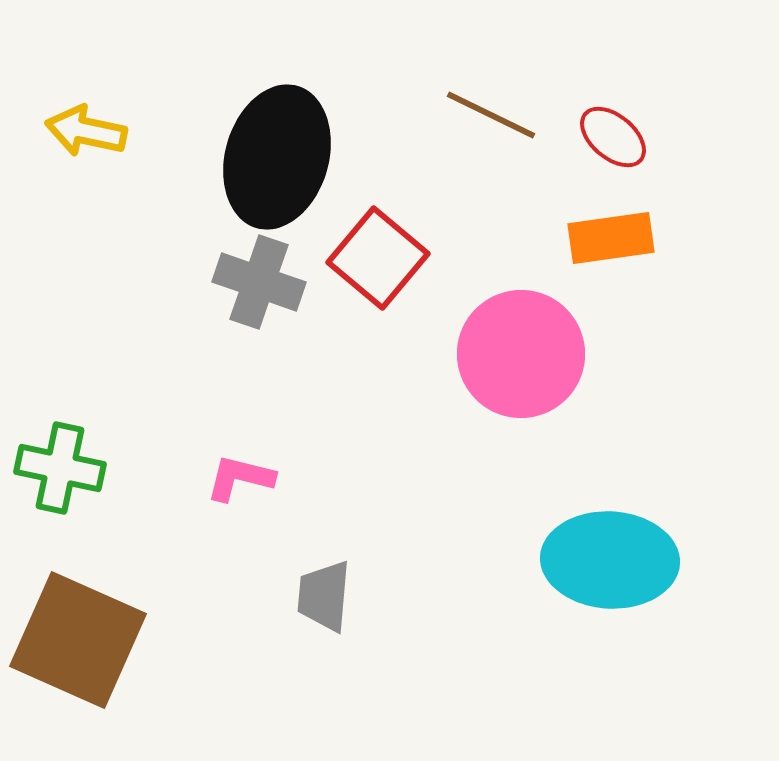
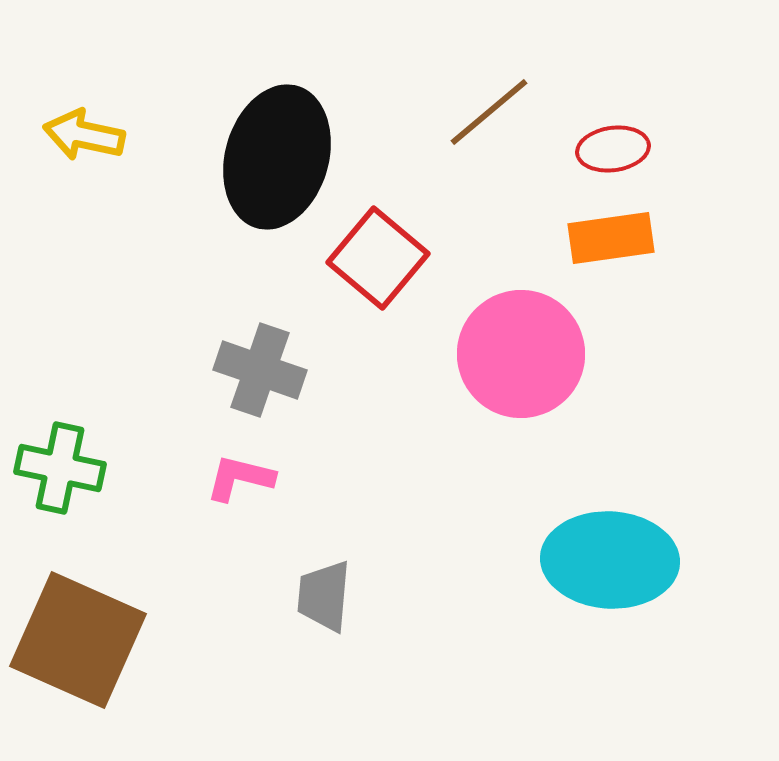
brown line: moved 2 px left, 3 px up; rotated 66 degrees counterclockwise
yellow arrow: moved 2 px left, 4 px down
red ellipse: moved 12 px down; rotated 48 degrees counterclockwise
gray cross: moved 1 px right, 88 px down
